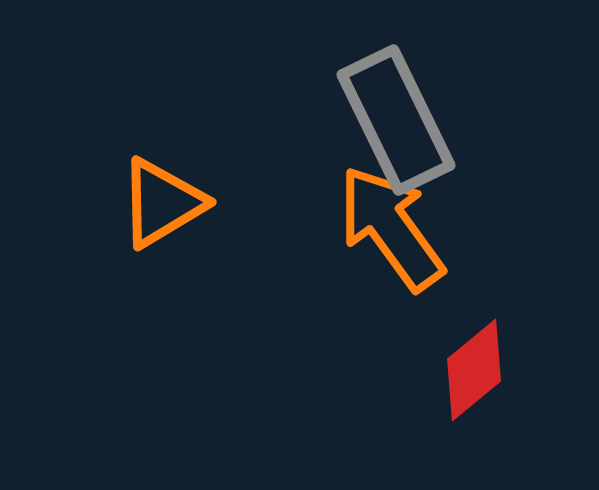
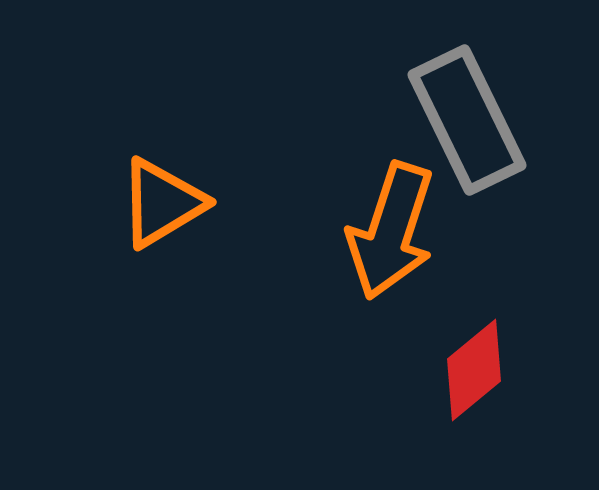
gray rectangle: moved 71 px right
orange arrow: moved 3 px down; rotated 126 degrees counterclockwise
